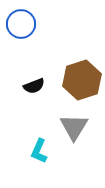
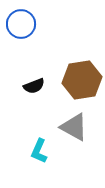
brown hexagon: rotated 9 degrees clockwise
gray triangle: rotated 32 degrees counterclockwise
